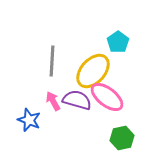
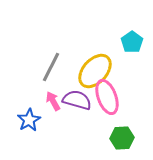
cyan pentagon: moved 14 px right
gray line: moved 1 px left, 6 px down; rotated 24 degrees clockwise
yellow ellipse: moved 2 px right
pink ellipse: rotated 32 degrees clockwise
blue star: rotated 20 degrees clockwise
green hexagon: rotated 10 degrees clockwise
